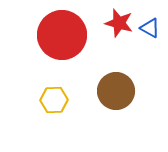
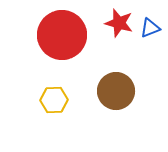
blue triangle: rotated 50 degrees counterclockwise
